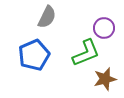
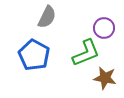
blue pentagon: rotated 20 degrees counterclockwise
brown star: moved 1 px up; rotated 25 degrees clockwise
